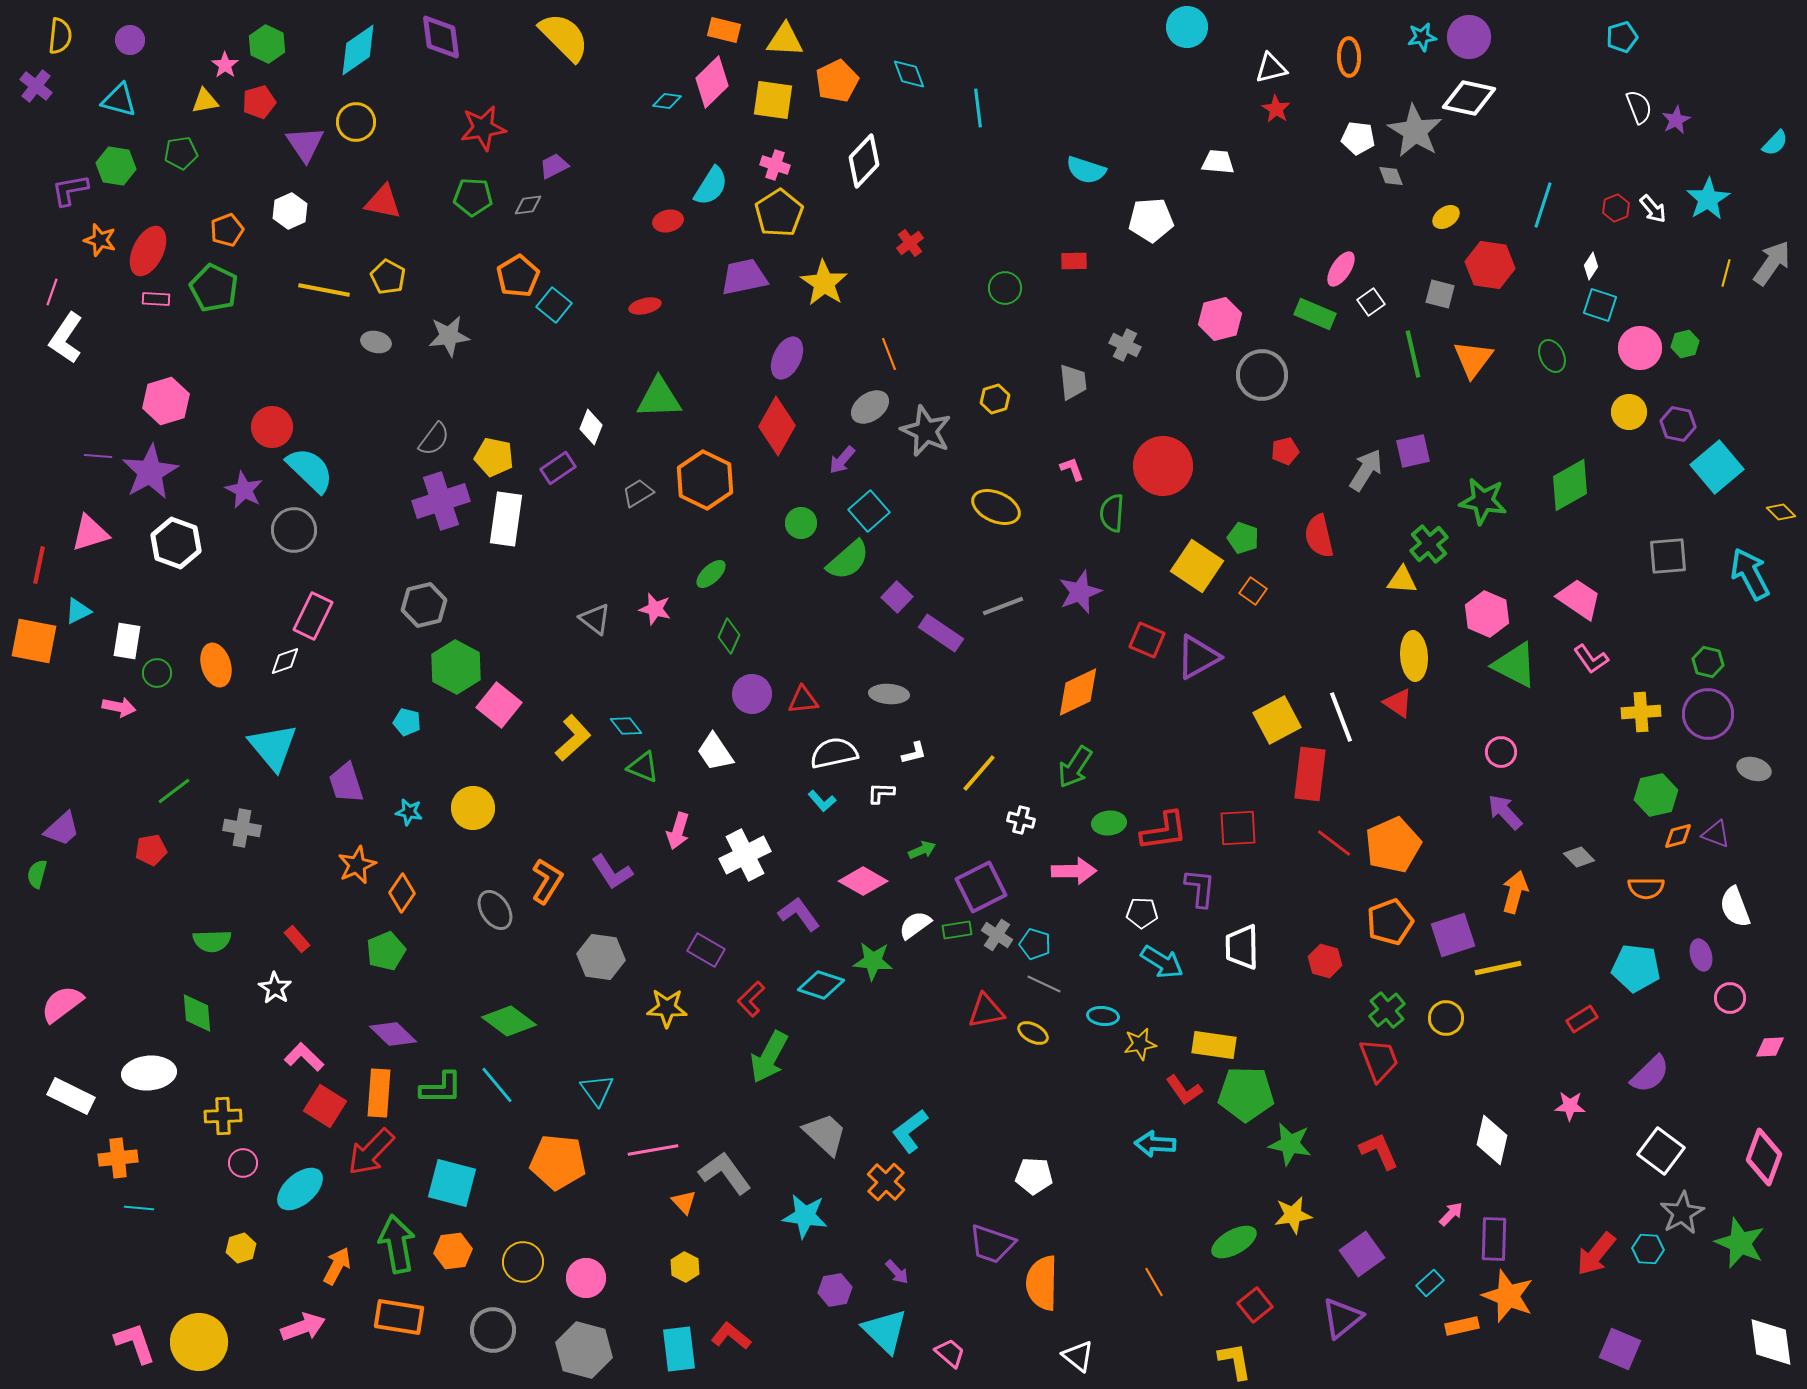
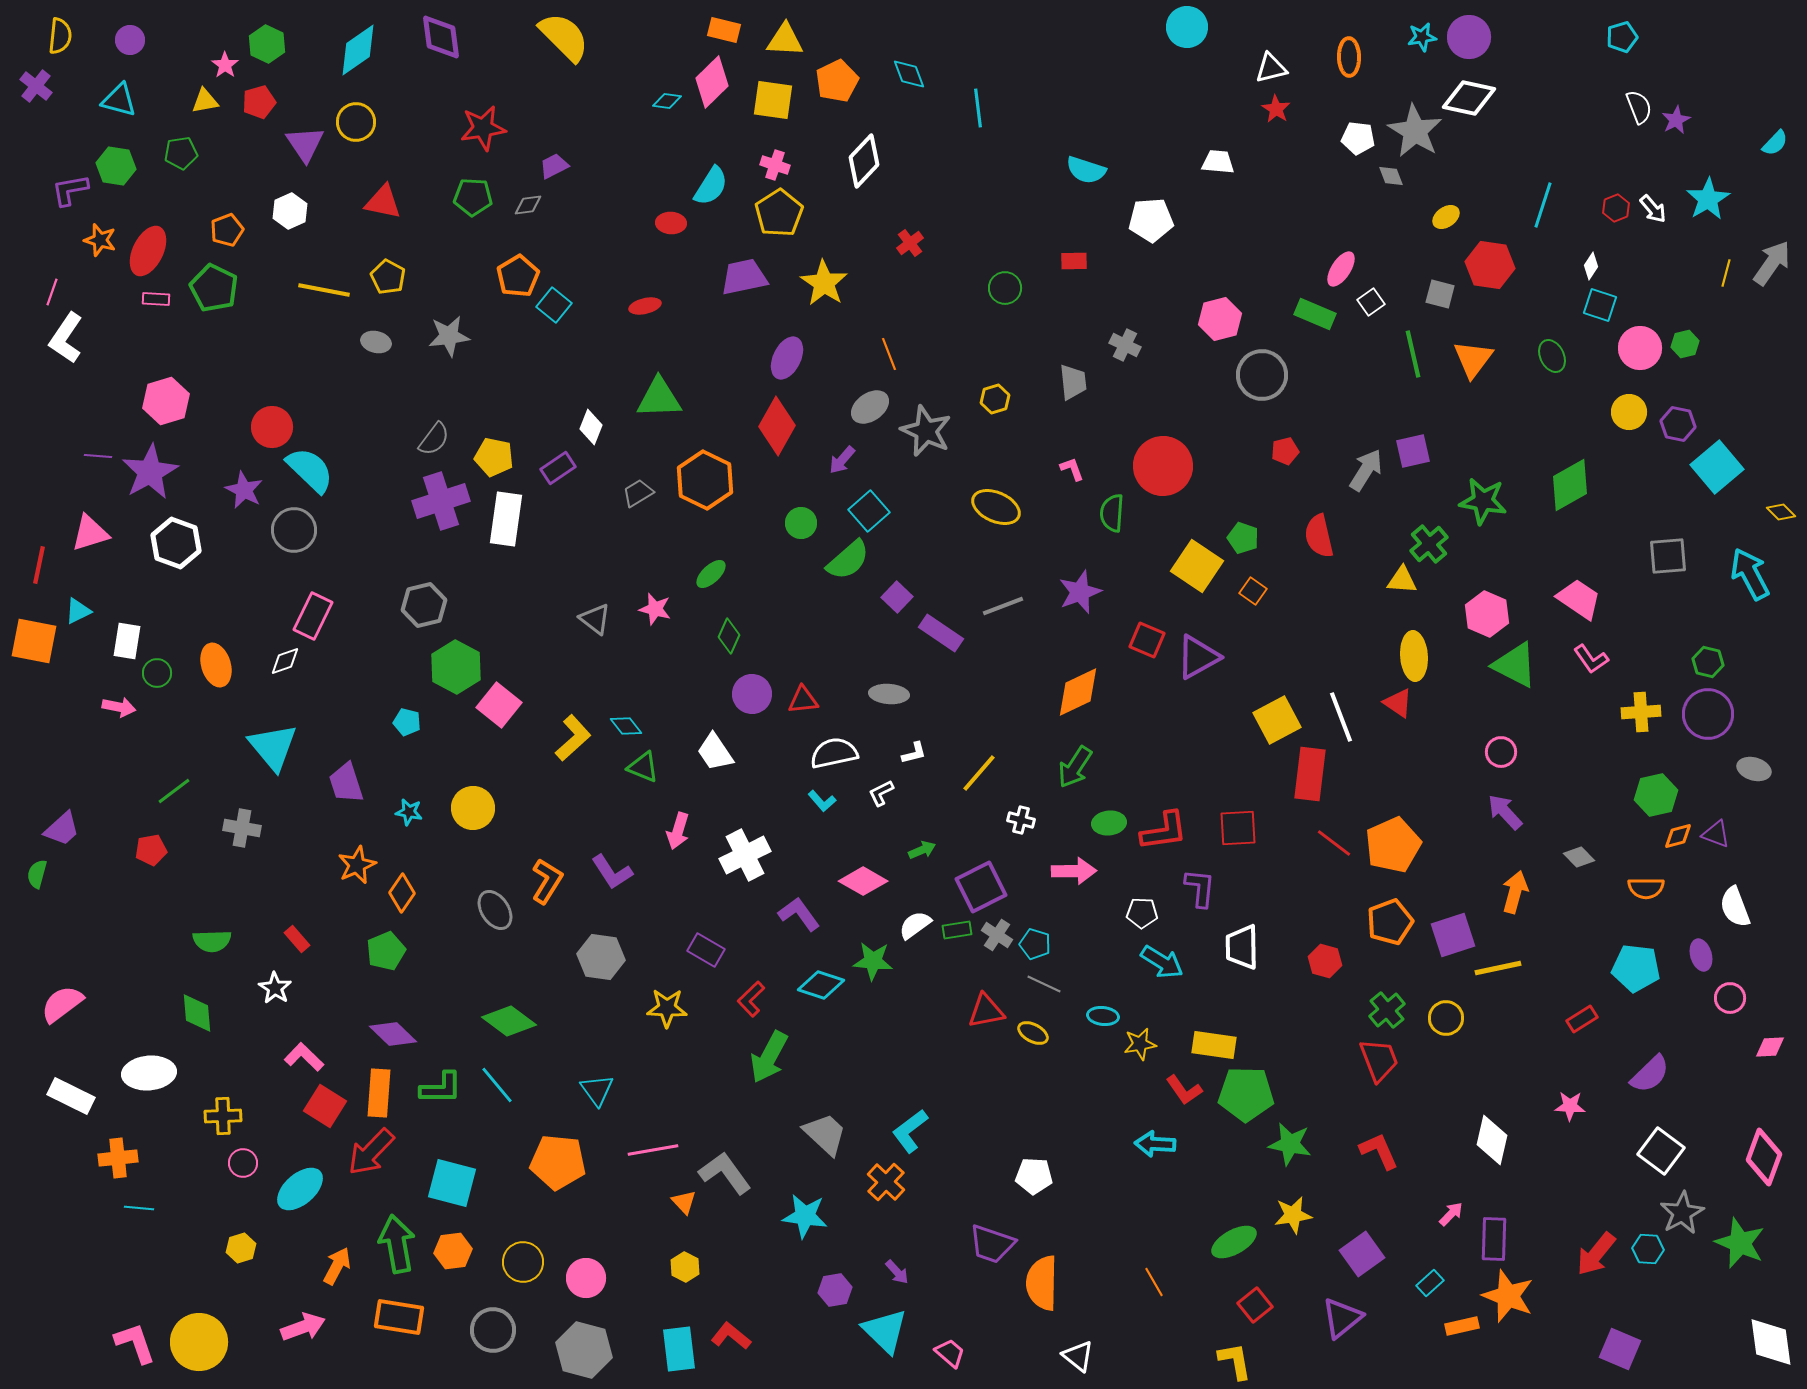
red ellipse at (668, 221): moved 3 px right, 2 px down; rotated 16 degrees clockwise
white L-shape at (881, 793): rotated 28 degrees counterclockwise
